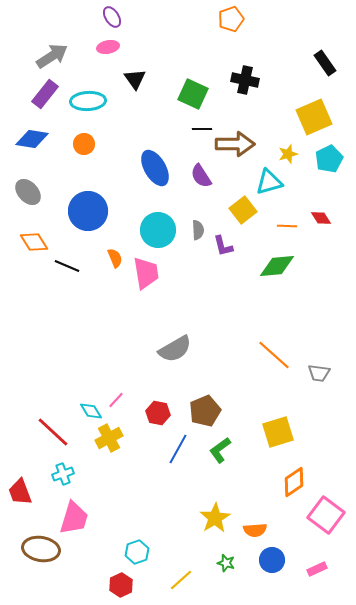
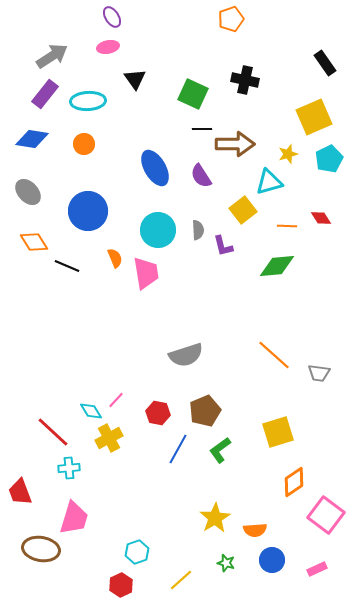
gray semicircle at (175, 349): moved 11 px right, 6 px down; rotated 12 degrees clockwise
cyan cross at (63, 474): moved 6 px right, 6 px up; rotated 15 degrees clockwise
